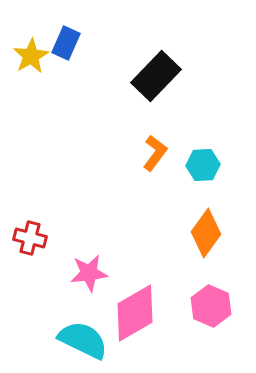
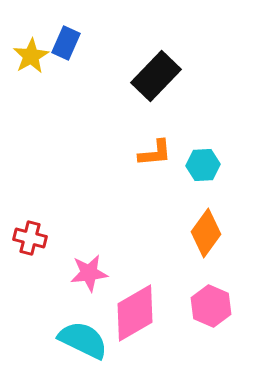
orange L-shape: rotated 48 degrees clockwise
